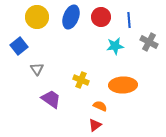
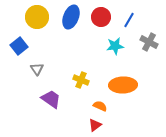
blue line: rotated 35 degrees clockwise
